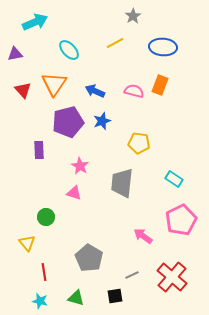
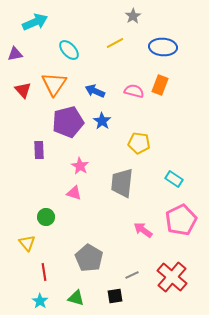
blue star: rotated 18 degrees counterclockwise
pink arrow: moved 6 px up
cyan star: rotated 21 degrees clockwise
